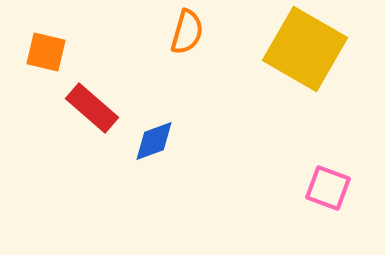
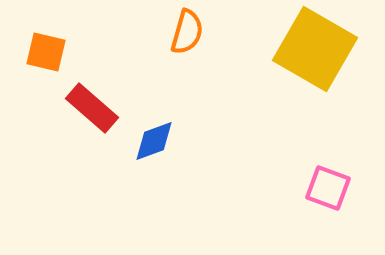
yellow square: moved 10 px right
